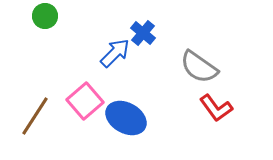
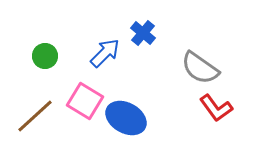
green circle: moved 40 px down
blue arrow: moved 10 px left
gray semicircle: moved 1 px right, 1 px down
pink square: rotated 18 degrees counterclockwise
brown line: rotated 15 degrees clockwise
